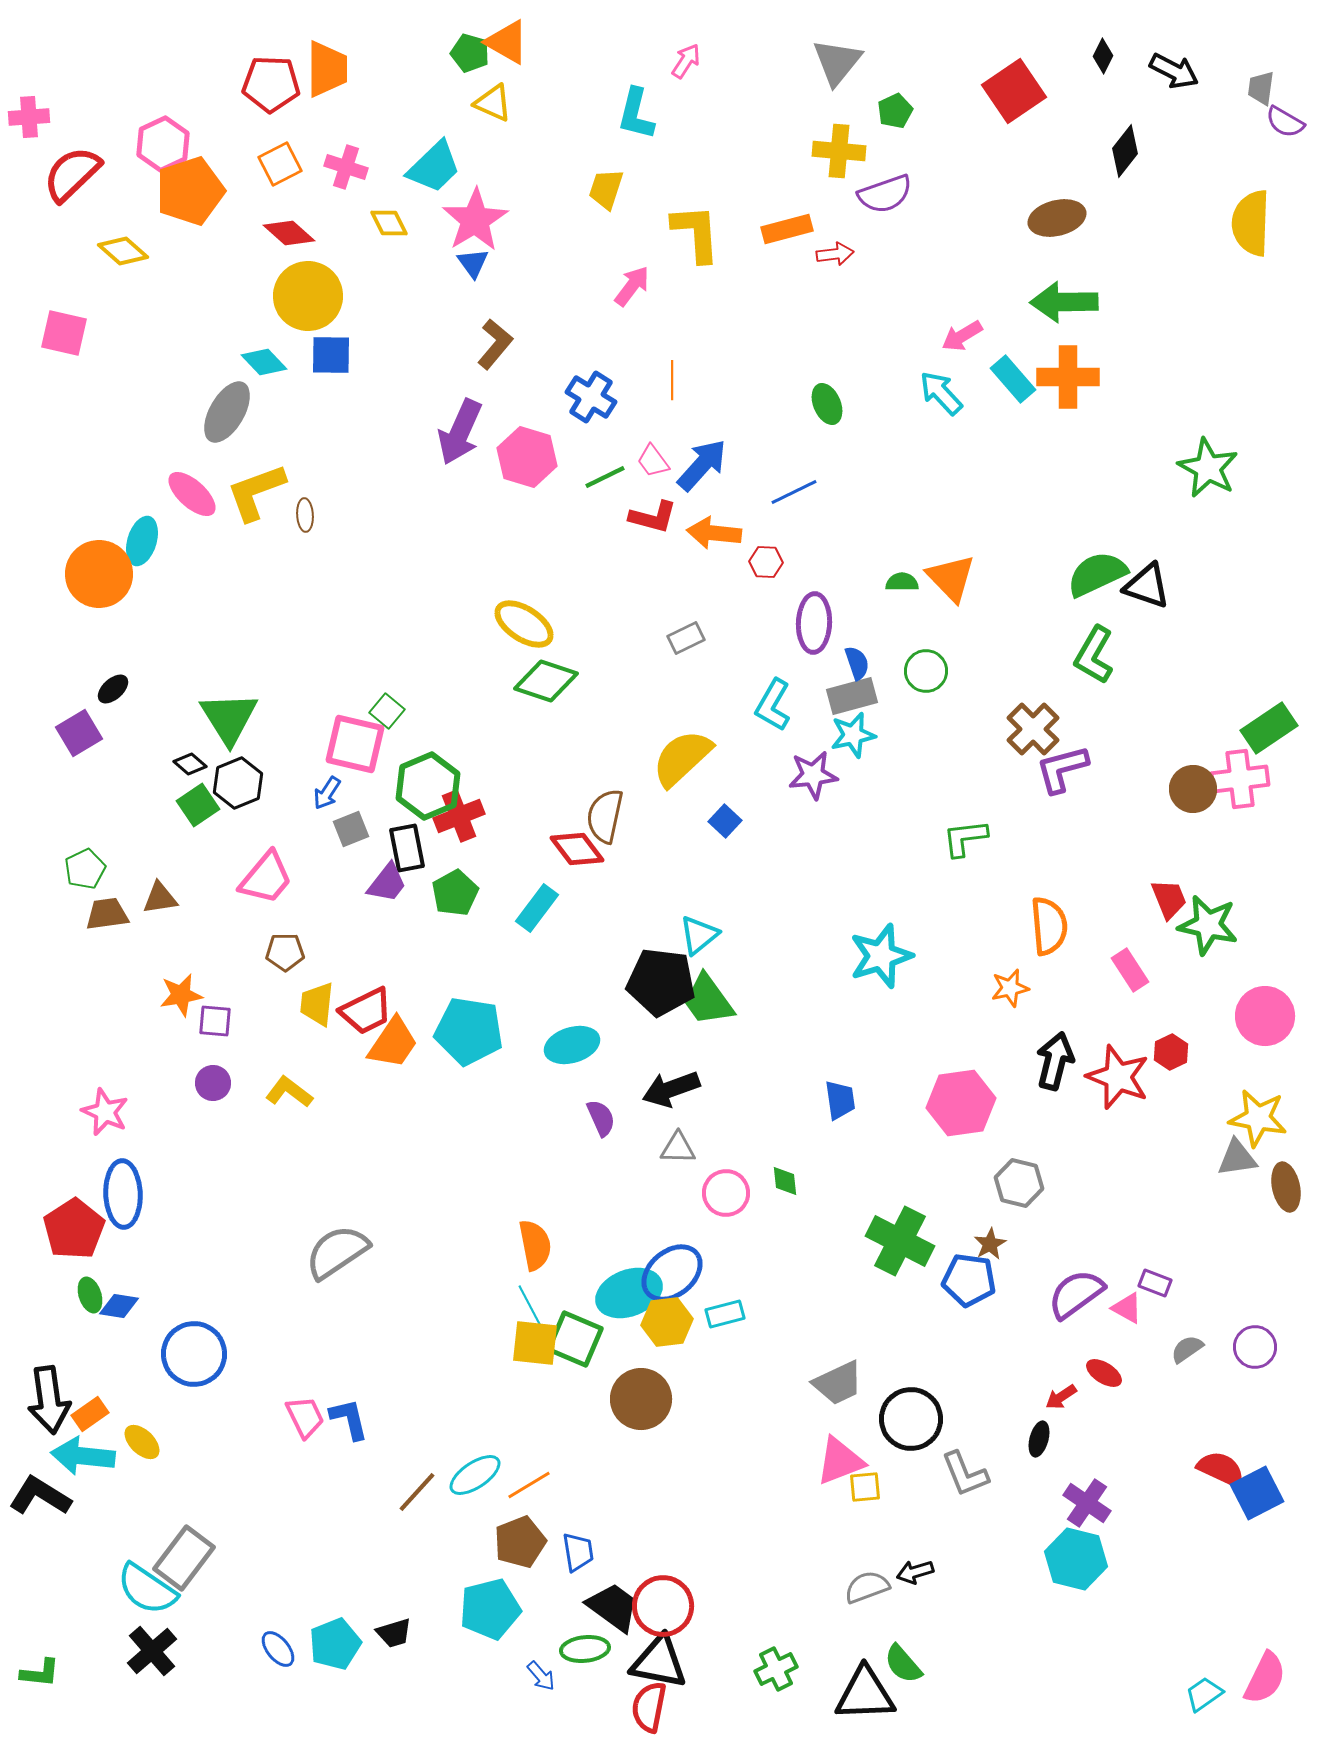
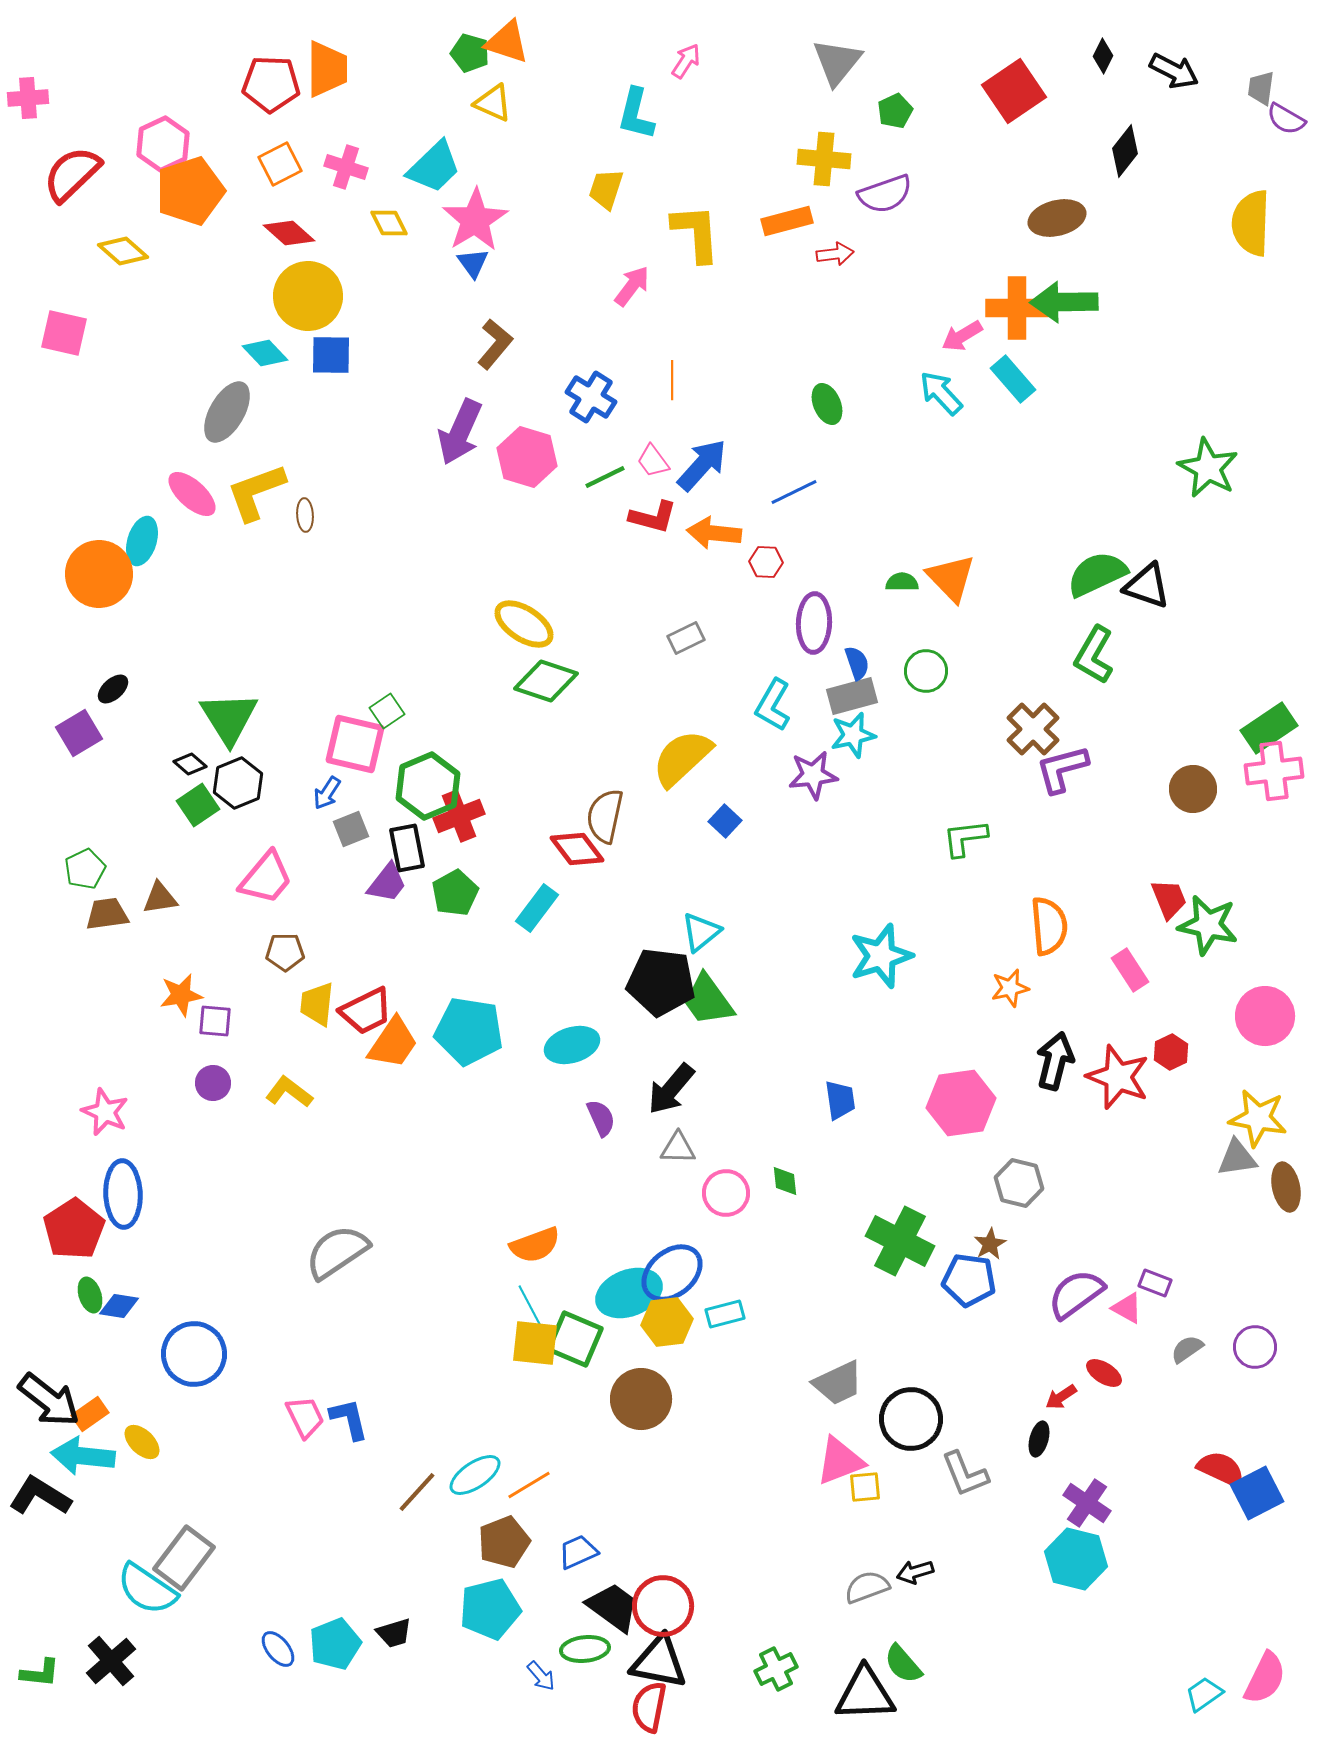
orange triangle at (507, 42): rotated 12 degrees counterclockwise
pink cross at (29, 117): moved 1 px left, 19 px up
purple semicircle at (1285, 122): moved 1 px right, 3 px up
yellow cross at (839, 151): moved 15 px left, 8 px down
orange rectangle at (787, 229): moved 8 px up
cyan diamond at (264, 362): moved 1 px right, 9 px up
orange cross at (1068, 377): moved 51 px left, 69 px up
green square at (387, 711): rotated 16 degrees clockwise
pink cross at (1240, 779): moved 34 px right, 8 px up
cyan triangle at (699, 935): moved 2 px right, 3 px up
black arrow at (671, 1089): rotated 30 degrees counterclockwise
orange semicircle at (535, 1245): rotated 81 degrees clockwise
black arrow at (49, 1400): rotated 44 degrees counterclockwise
brown pentagon at (520, 1542): moved 16 px left
blue trapezoid at (578, 1552): rotated 105 degrees counterclockwise
black cross at (152, 1651): moved 41 px left, 10 px down
